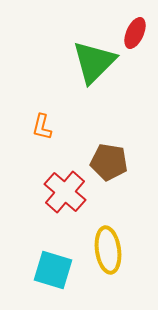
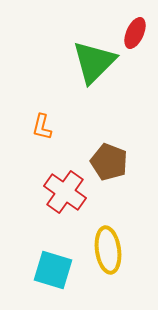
brown pentagon: rotated 12 degrees clockwise
red cross: rotated 6 degrees counterclockwise
